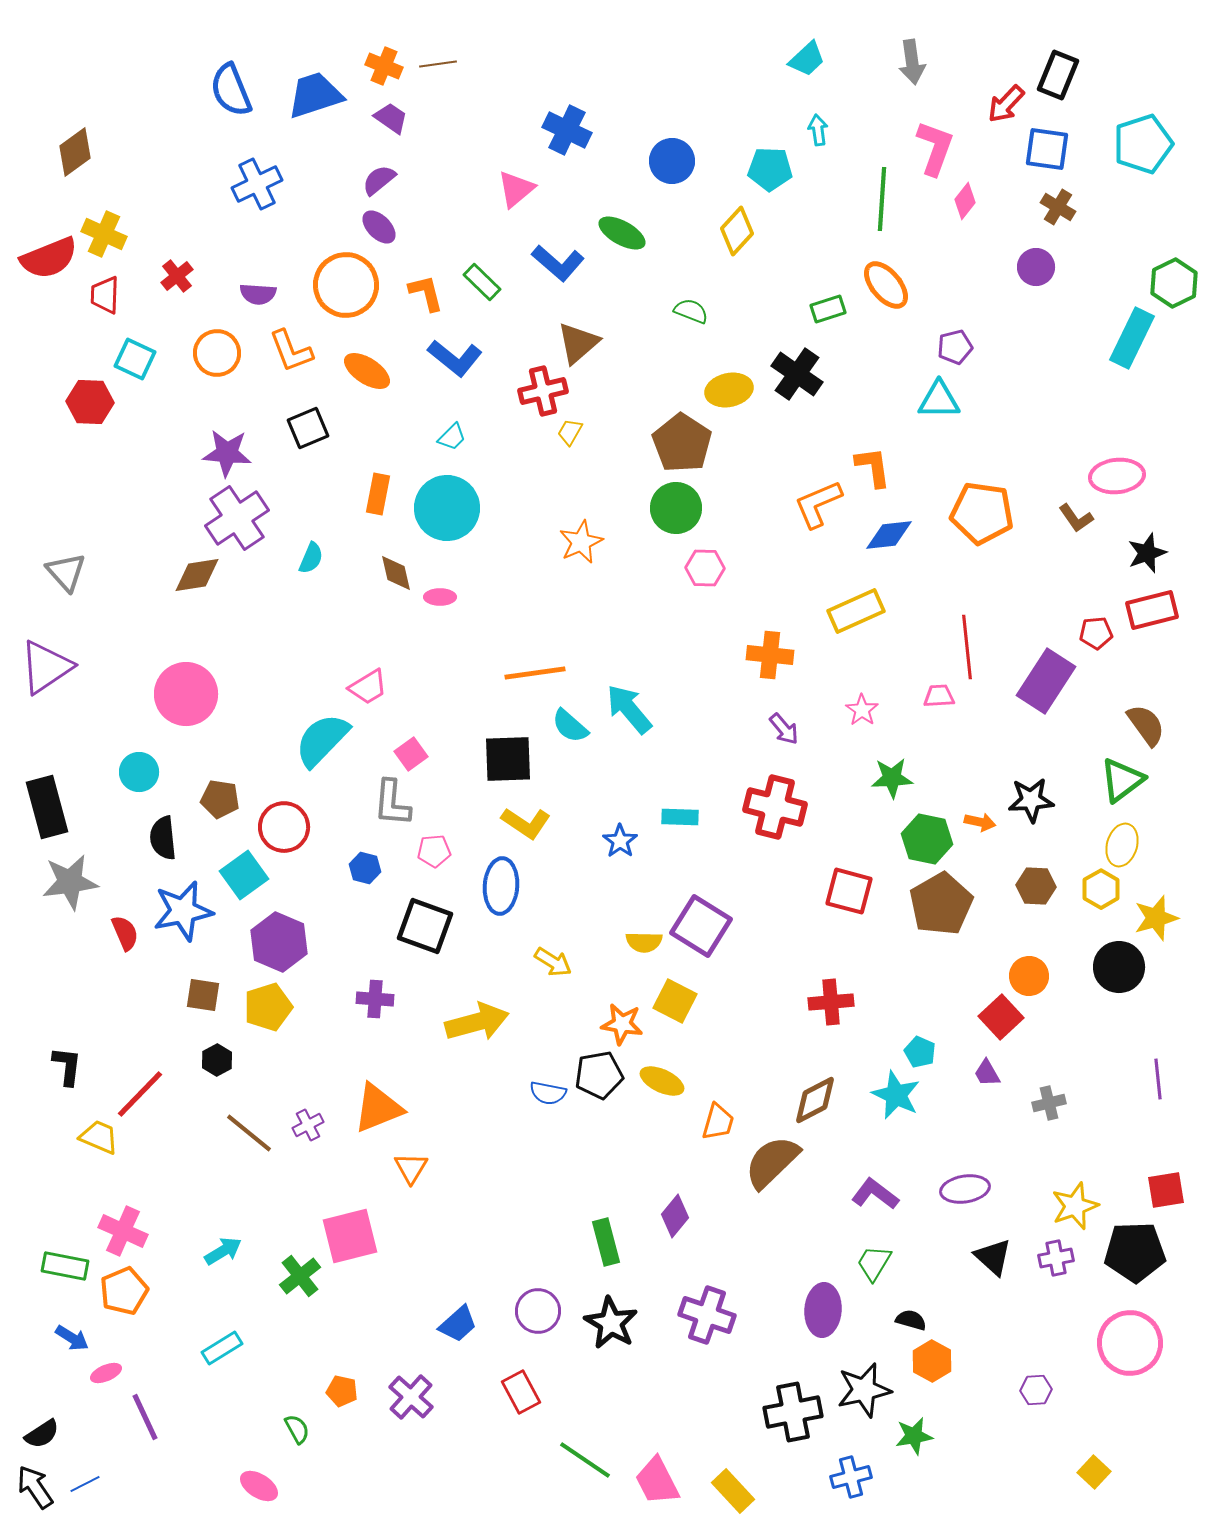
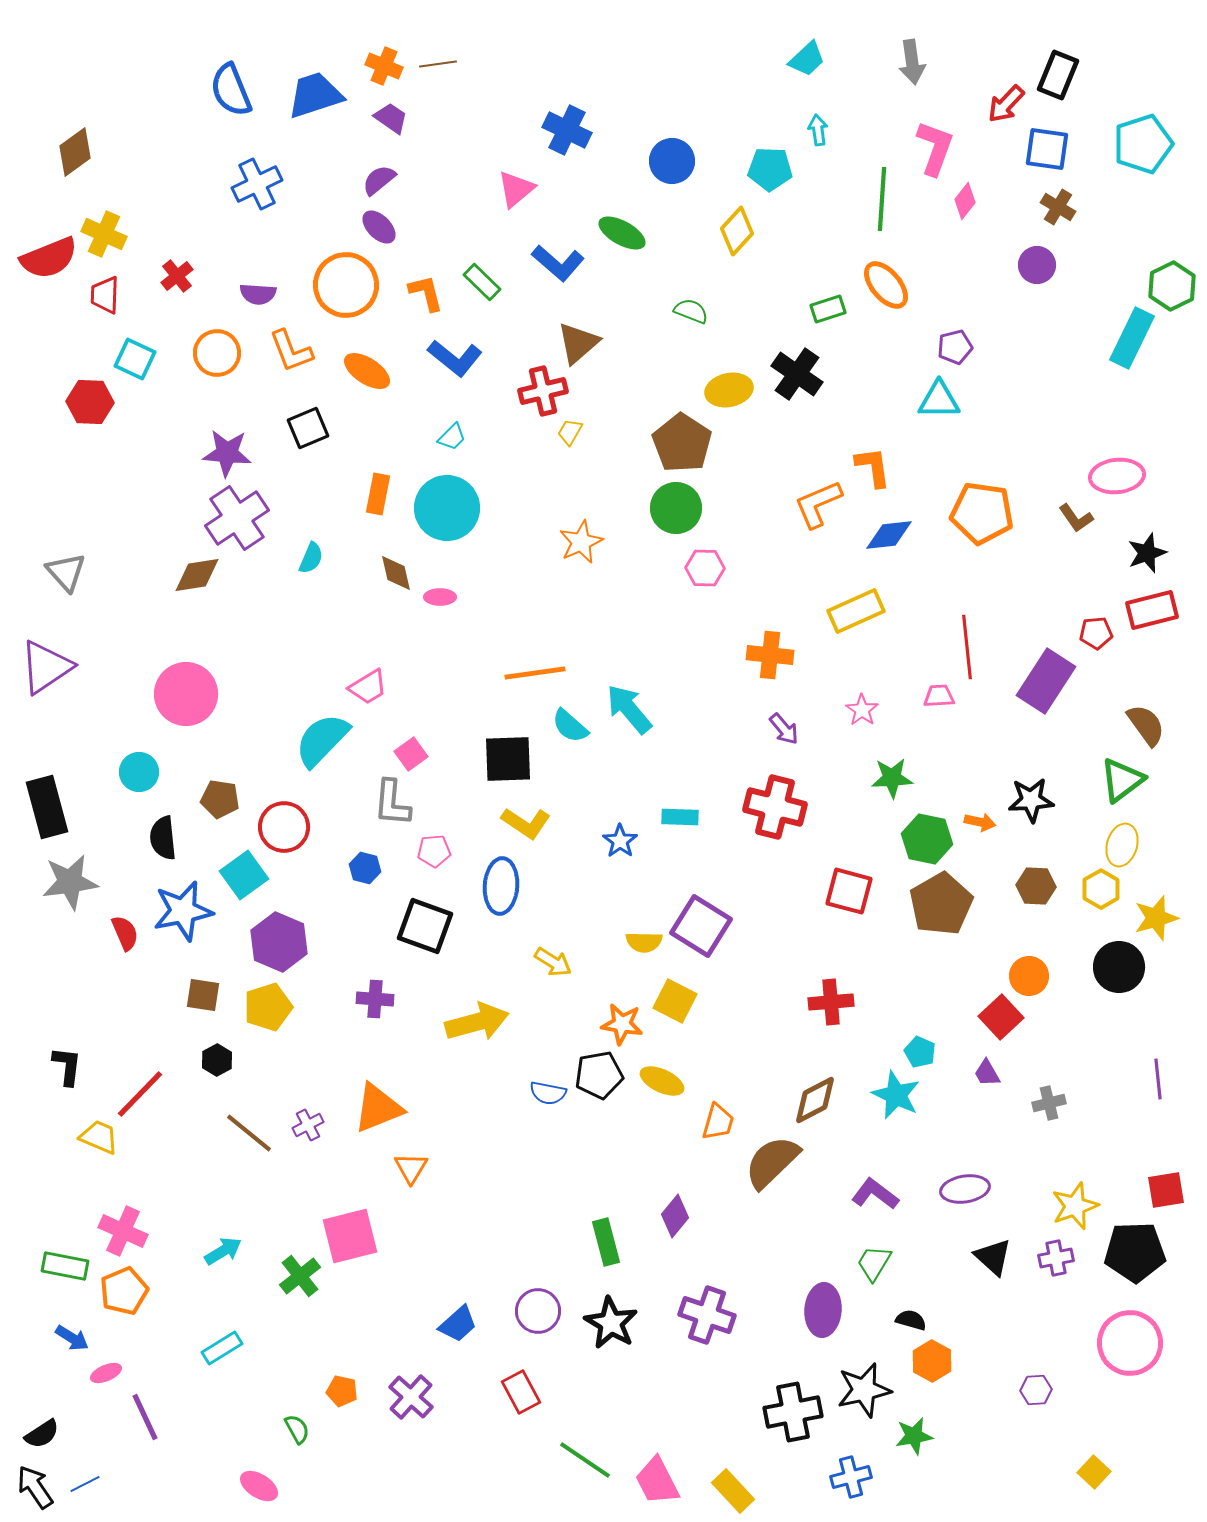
purple circle at (1036, 267): moved 1 px right, 2 px up
green hexagon at (1174, 283): moved 2 px left, 3 px down
